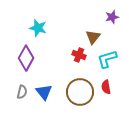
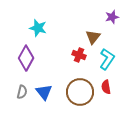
cyan L-shape: rotated 140 degrees clockwise
